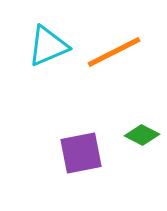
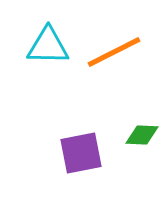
cyan triangle: rotated 24 degrees clockwise
green diamond: rotated 24 degrees counterclockwise
